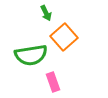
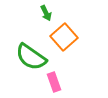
green semicircle: moved 2 px down; rotated 44 degrees clockwise
pink rectangle: moved 1 px right
